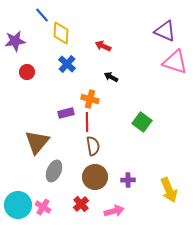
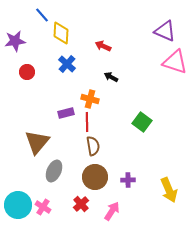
pink arrow: moved 2 px left; rotated 42 degrees counterclockwise
